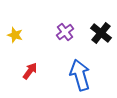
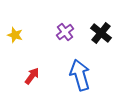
red arrow: moved 2 px right, 5 px down
